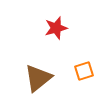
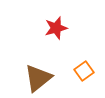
orange square: rotated 18 degrees counterclockwise
